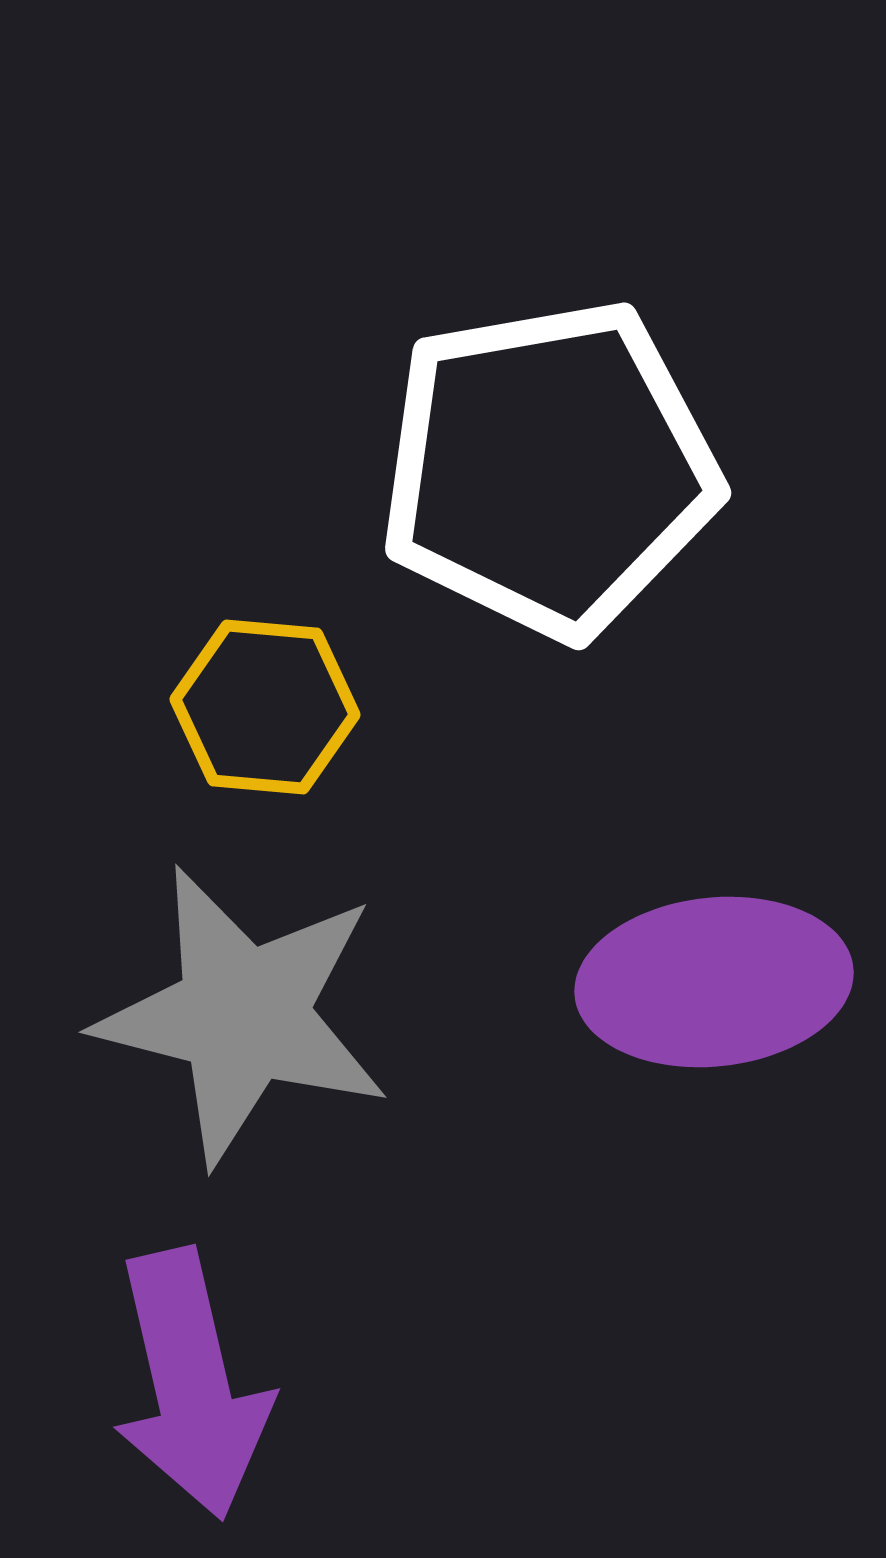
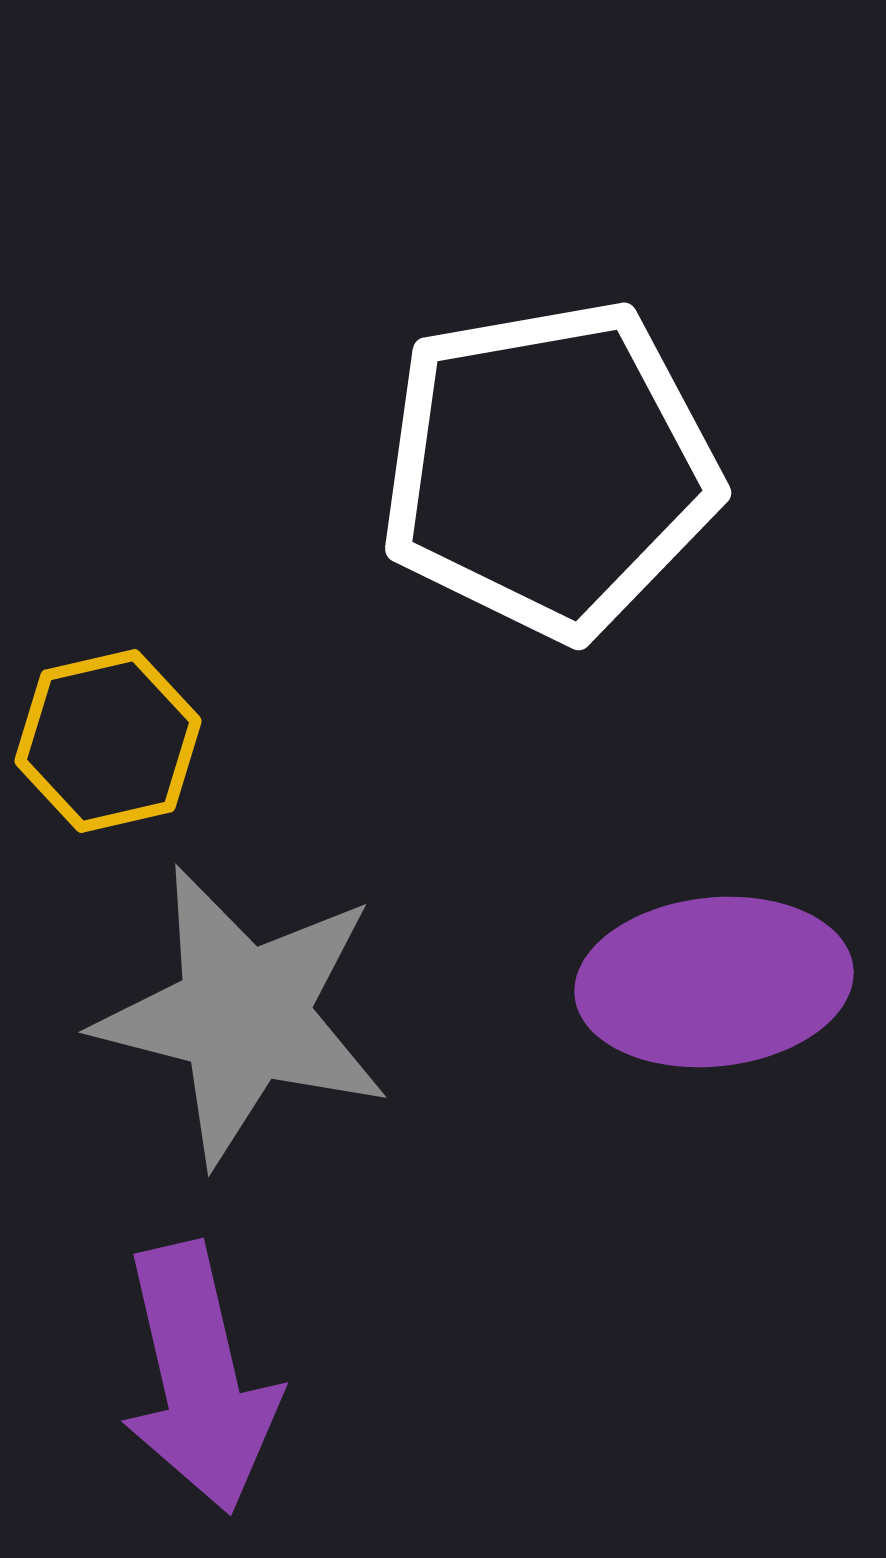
yellow hexagon: moved 157 px left, 34 px down; rotated 18 degrees counterclockwise
purple arrow: moved 8 px right, 6 px up
